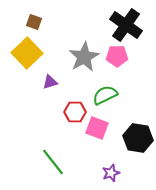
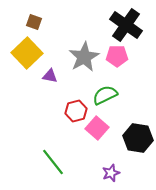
purple triangle: moved 6 px up; rotated 28 degrees clockwise
red hexagon: moved 1 px right, 1 px up; rotated 15 degrees counterclockwise
pink square: rotated 20 degrees clockwise
